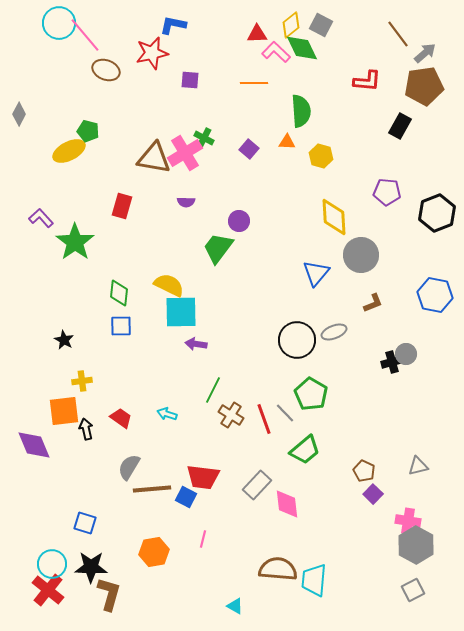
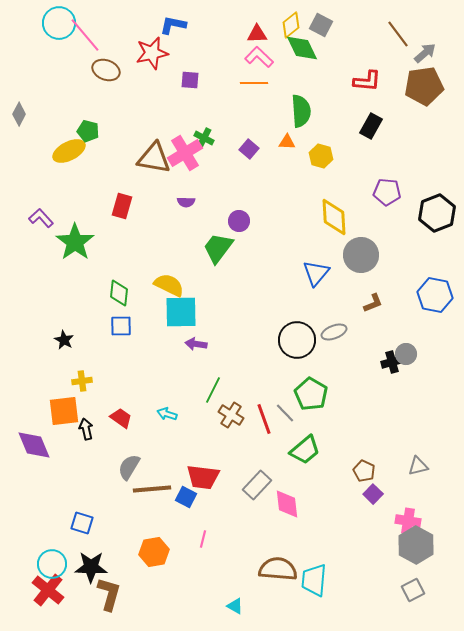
pink L-shape at (276, 52): moved 17 px left, 5 px down
black rectangle at (400, 126): moved 29 px left
blue square at (85, 523): moved 3 px left
